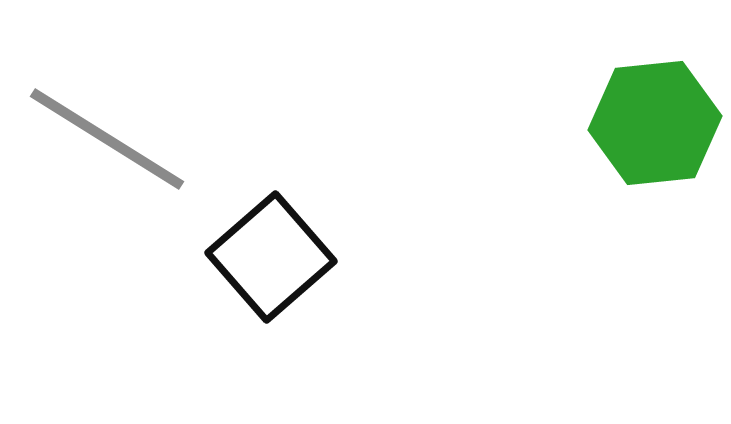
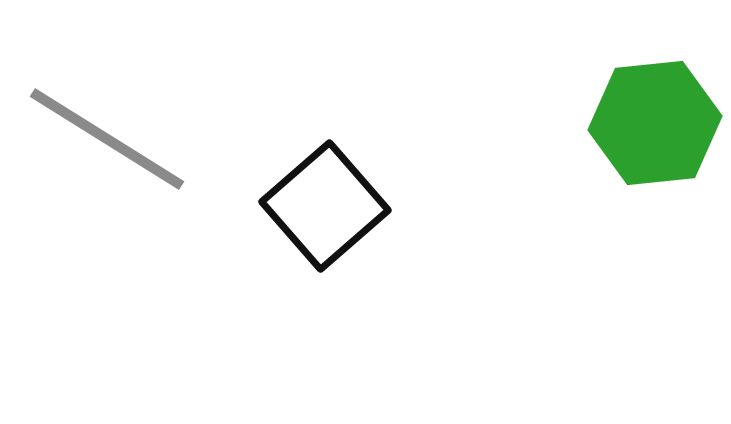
black square: moved 54 px right, 51 px up
